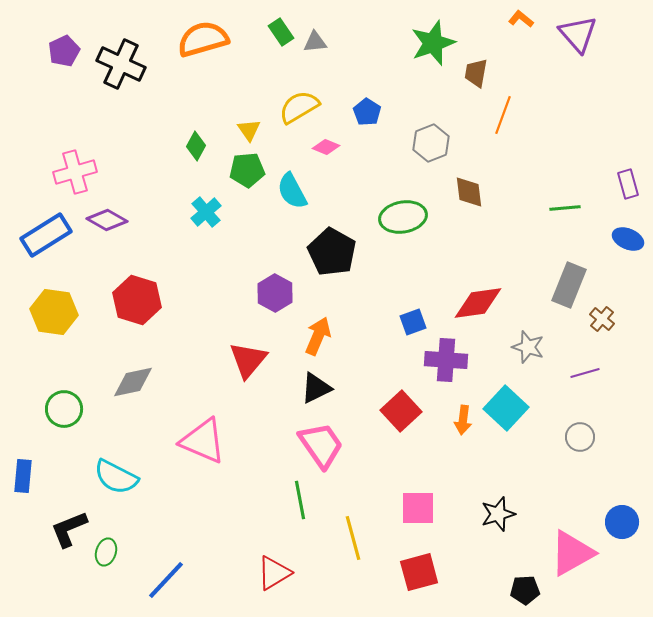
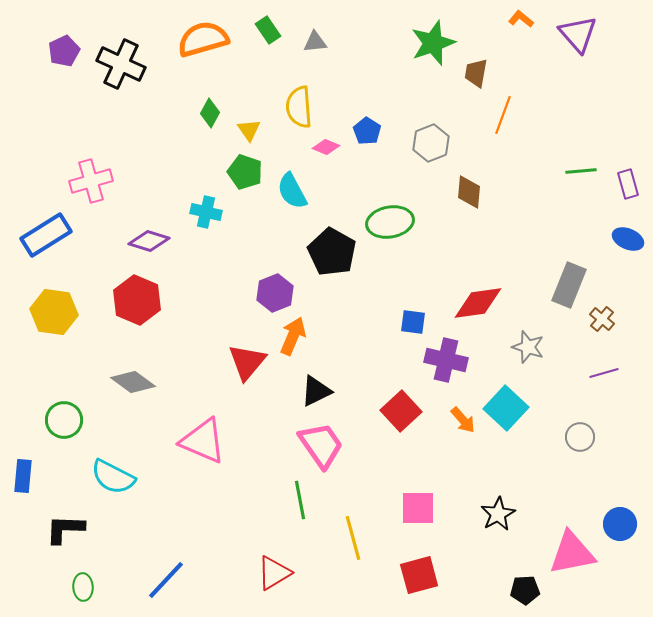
green rectangle at (281, 32): moved 13 px left, 2 px up
yellow semicircle at (299, 107): rotated 63 degrees counterclockwise
blue pentagon at (367, 112): moved 19 px down
green diamond at (196, 146): moved 14 px right, 33 px up
green pentagon at (247, 170): moved 2 px left, 2 px down; rotated 24 degrees clockwise
pink cross at (75, 172): moved 16 px right, 9 px down
brown diamond at (469, 192): rotated 12 degrees clockwise
green line at (565, 208): moved 16 px right, 37 px up
cyan cross at (206, 212): rotated 36 degrees counterclockwise
green ellipse at (403, 217): moved 13 px left, 5 px down
purple diamond at (107, 220): moved 42 px right, 21 px down; rotated 12 degrees counterclockwise
purple hexagon at (275, 293): rotated 9 degrees clockwise
red hexagon at (137, 300): rotated 6 degrees clockwise
blue square at (413, 322): rotated 28 degrees clockwise
orange arrow at (318, 336): moved 25 px left
red triangle at (248, 360): moved 1 px left, 2 px down
purple cross at (446, 360): rotated 9 degrees clockwise
purple line at (585, 373): moved 19 px right
gray diamond at (133, 382): rotated 48 degrees clockwise
black triangle at (316, 388): moved 3 px down
green circle at (64, 409): moved 11 px down
orange arrow at (463, 420): rotated 48 degrees counterclockwise
cyan semicircle at (116, 477): moved 3 px left
black star at (498, 514): rotated 12 degrees counterclockwise
blue circle at (622, 522): moved 2 px left, 2 px down
black L-shape at (69, 529): moved 4 px left; rotated 24 degrees clockwise
green ellipse at (106, 552): moved 23 px left, 35 px down; rotated 20 degrees counterclockwise
pink triangle at (572, 553): rotated 18 degrees clockwise
red square at (419, 572): moved 3 px down
